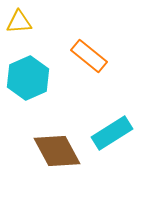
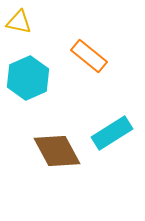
yellow triangle: rotated 16 degrees clockwise
